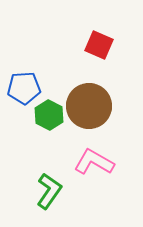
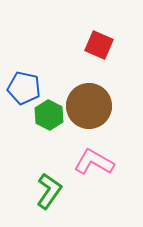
blue pentagon: rotated 16 degrees clockwise
